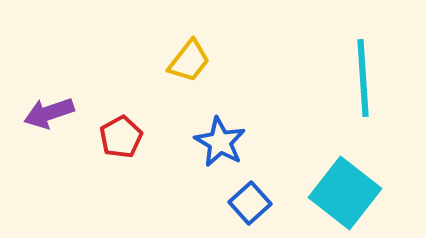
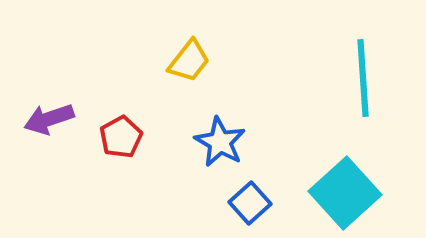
purple arrow: moved 6 px down
cyan square: rotated 10 degrees clockwise
